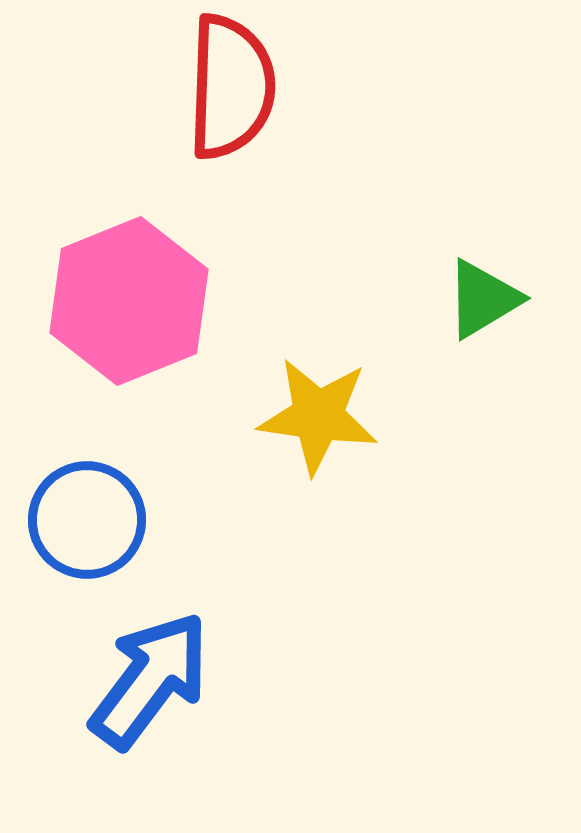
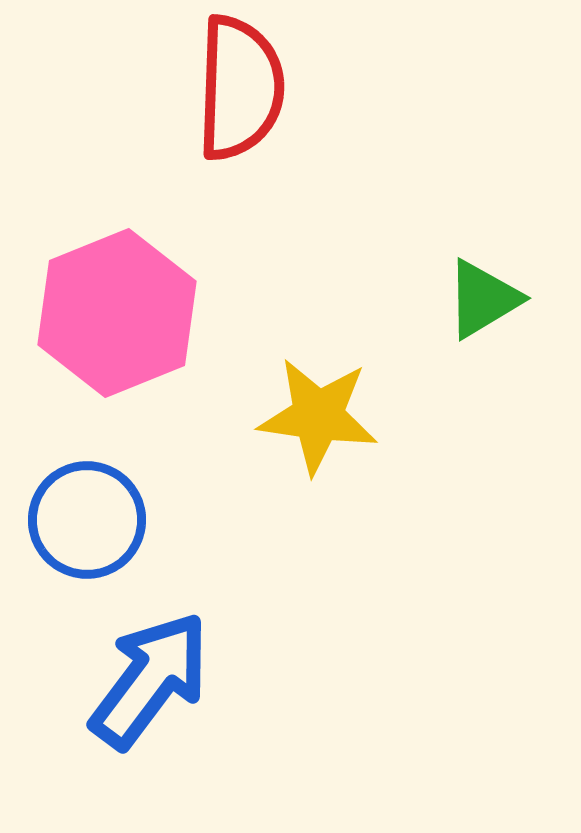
red semicircle: moved 9 px right, 1 px down
pink hexagon: moved 12 px left, 12 px down
